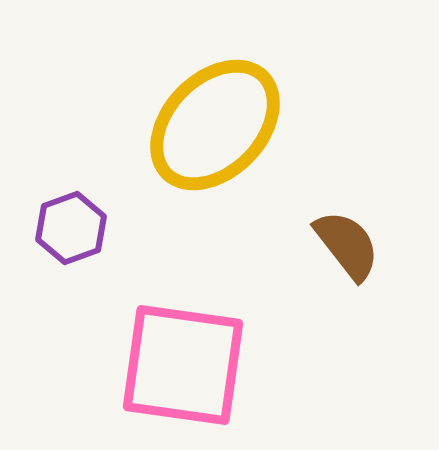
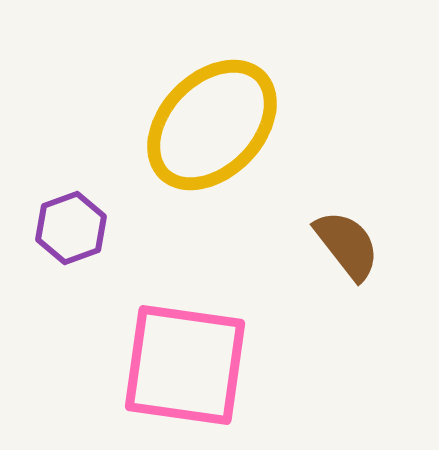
yellow ellipse: moved 3 px left
pink square: moved 2 px right
